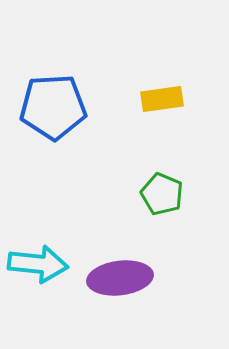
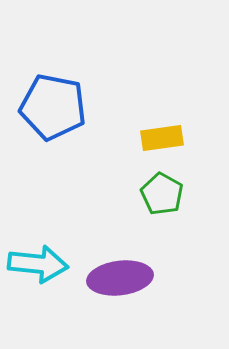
yellow rectangle: moved 39 px down
blue pentagon: rotated 14 degrees clockwise
green pentagon: rotated 6 degrees clockwise
